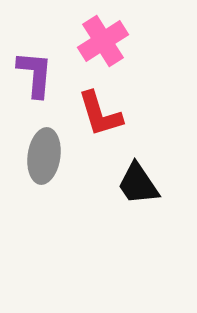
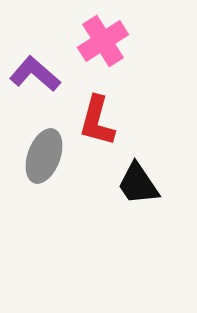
purple L-shape: rotated 54 degrees counterclockwise
red L-shape: moved 3 px left, 7 px down; rotated 32 degrees clockwise
gray ellipse: rotated 12 degrees clockwise
